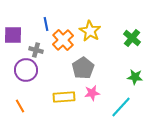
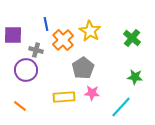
pink star: rotated 14 degrees clockwise
orange line: rotated 24 degrees counterclockwise
